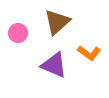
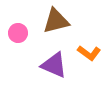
brown triangle: moved 1 px left, 1 px up; rotated 28 degrees clockwise
